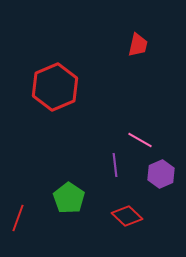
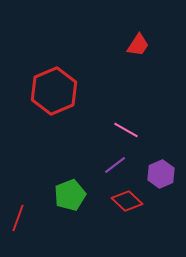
red trapezoid: rotated 20 degrees clockwise
red hexagon: moved 1 px left, 4 px down
pink line: moved 14 px left, 10 px up
purple line: rotated 60 degrees clockwise
green pentagon: moved 1 px right, 3 px up; rotated 16 degrees clockwise
red diamond: moved 15 px up
